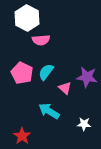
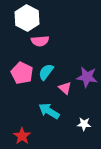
pink semicircle: moved 1 px left, 1 px down
